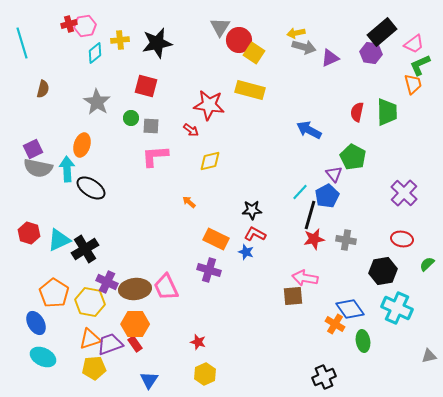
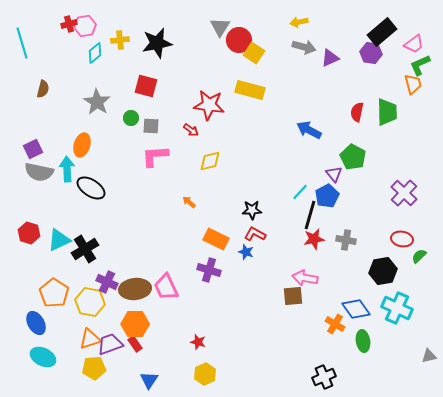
yellow arrow at (296, 33): moved 3 px right, 11 px up
gray semicircle at (38, 168): moved 1 px right, 4 px down
green semicircle at (427, 264): moved 8 px left, 8 px up
blue diamond at (350, 309): moved 6 px right
